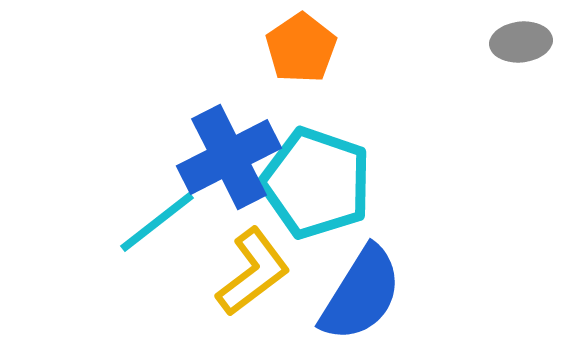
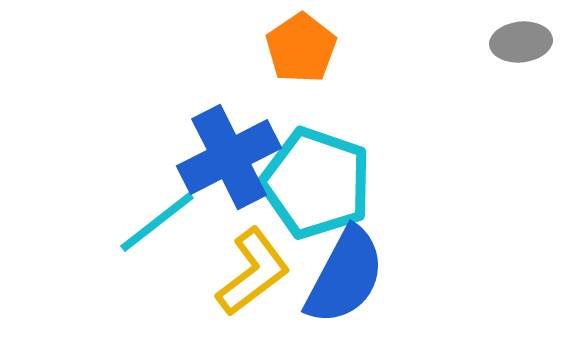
blue semicircle: moved 16 px left, 18 px up; rotated 4 degrees counterclockwise
